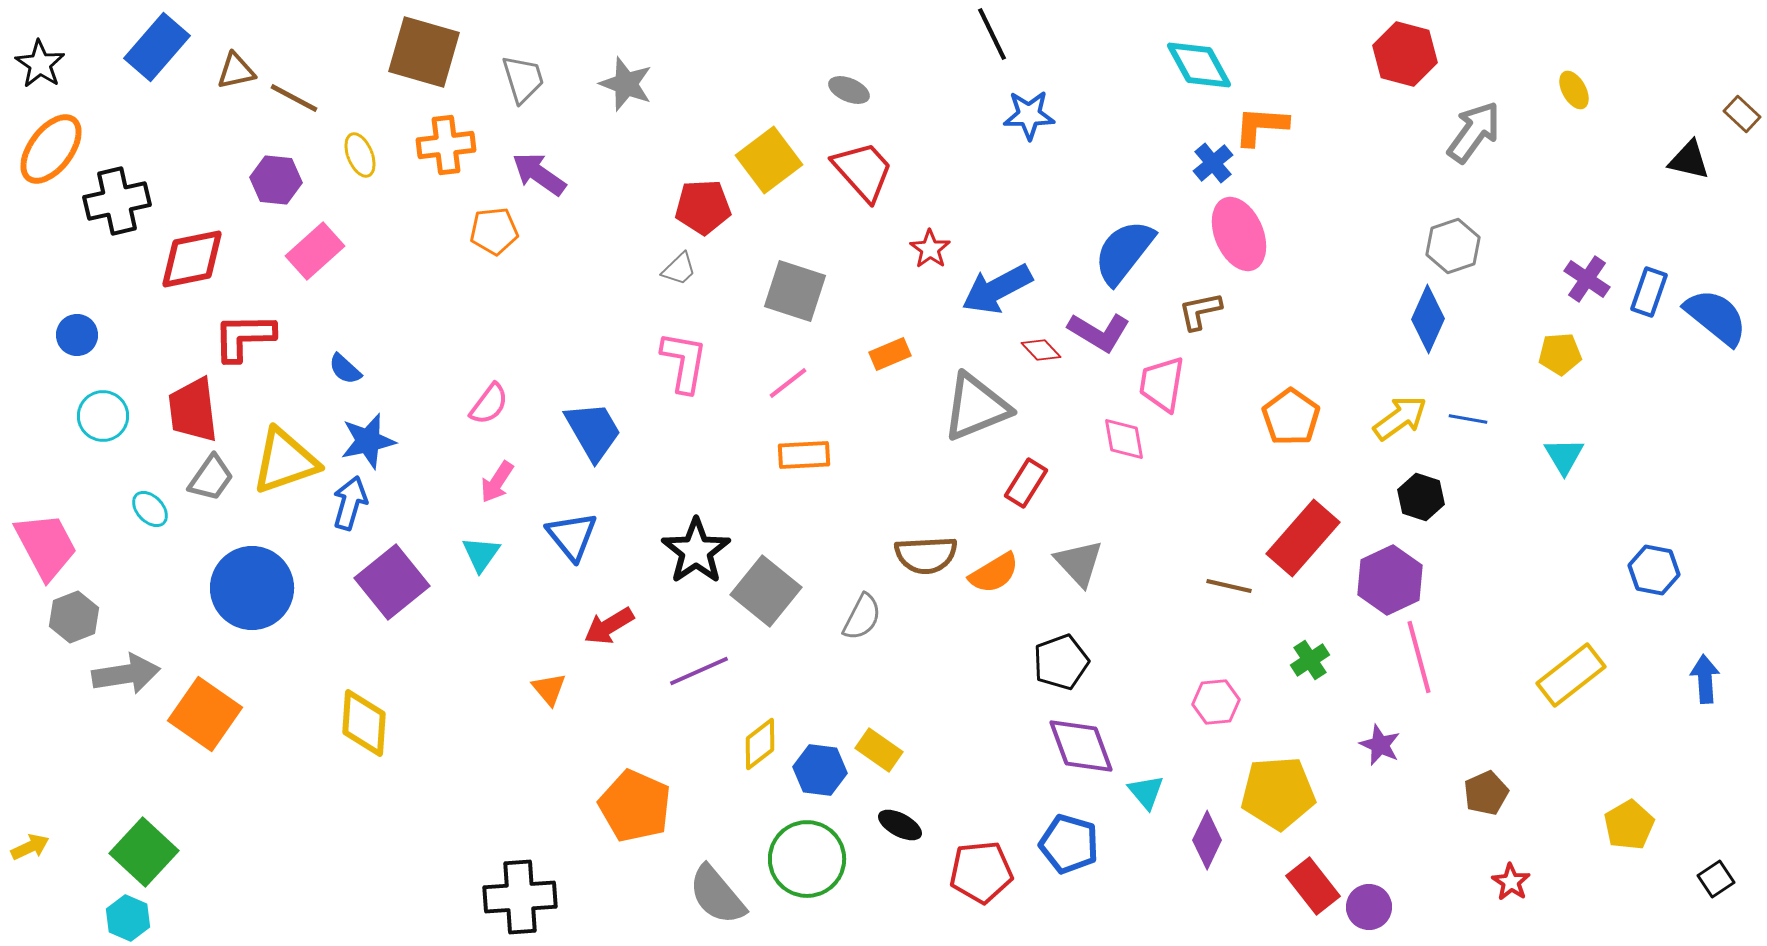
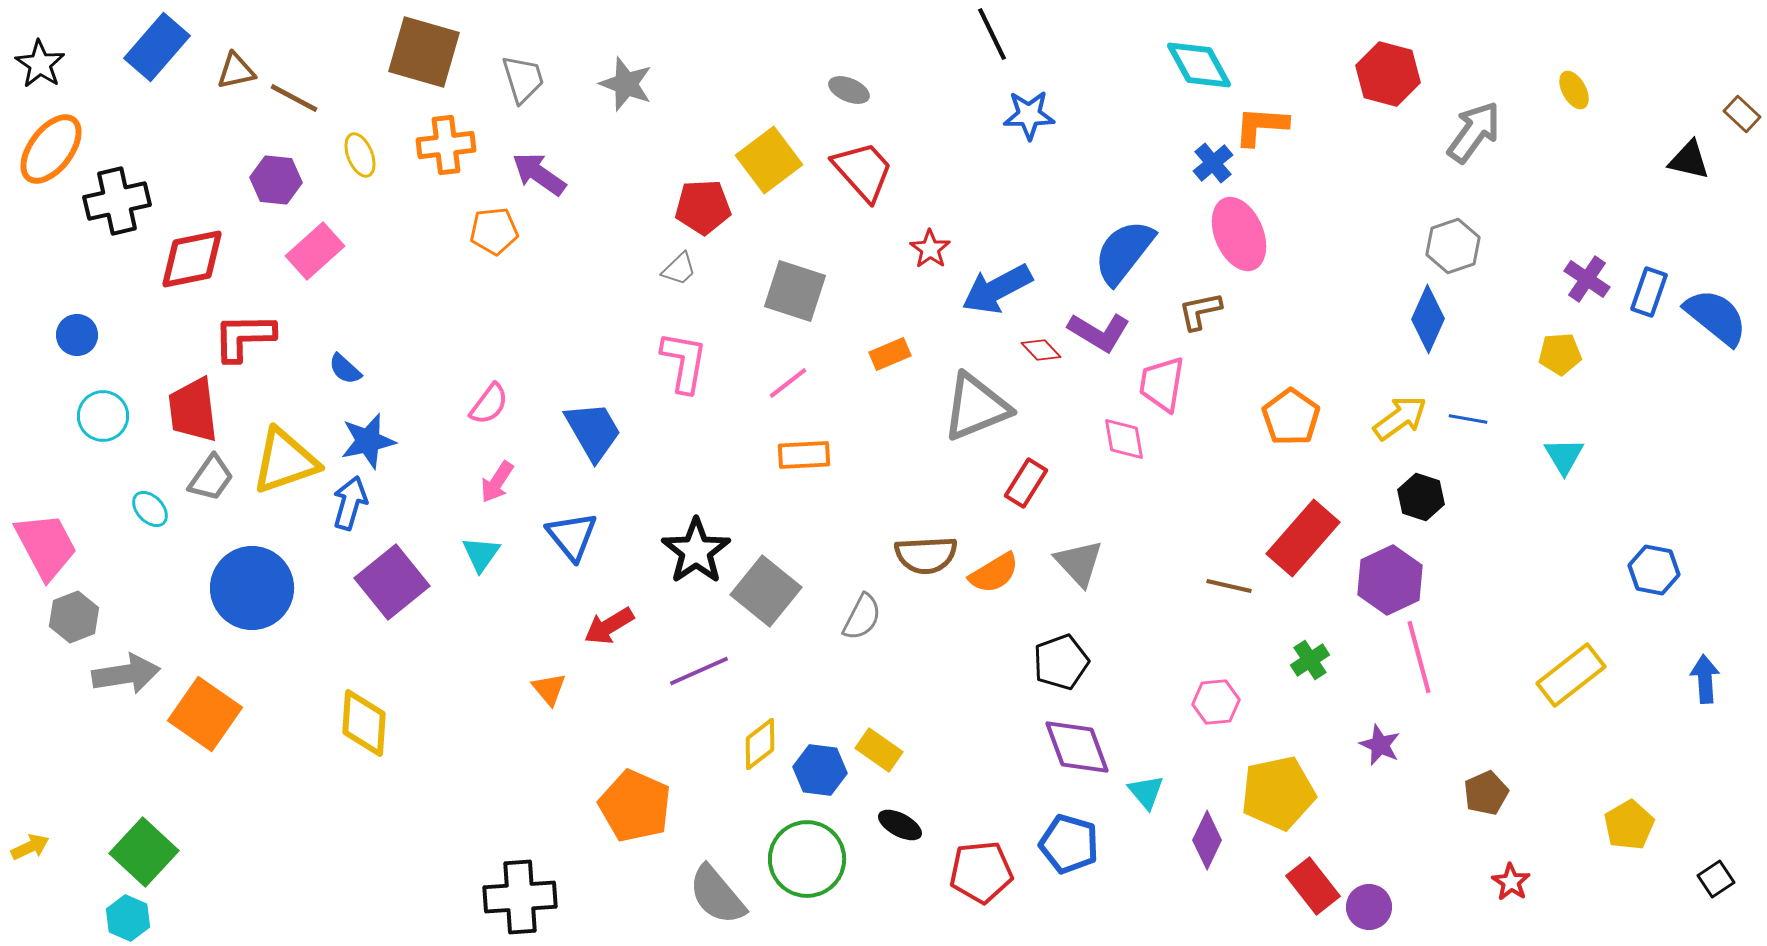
red hexagon at (1405, 54): moved 17 px left, 20 px down
purple diamond at (1081, 746): moved 4 px left, 1 px down
yellow pentagon at (1278, 793): rotated 8 degrees counterclockwise
